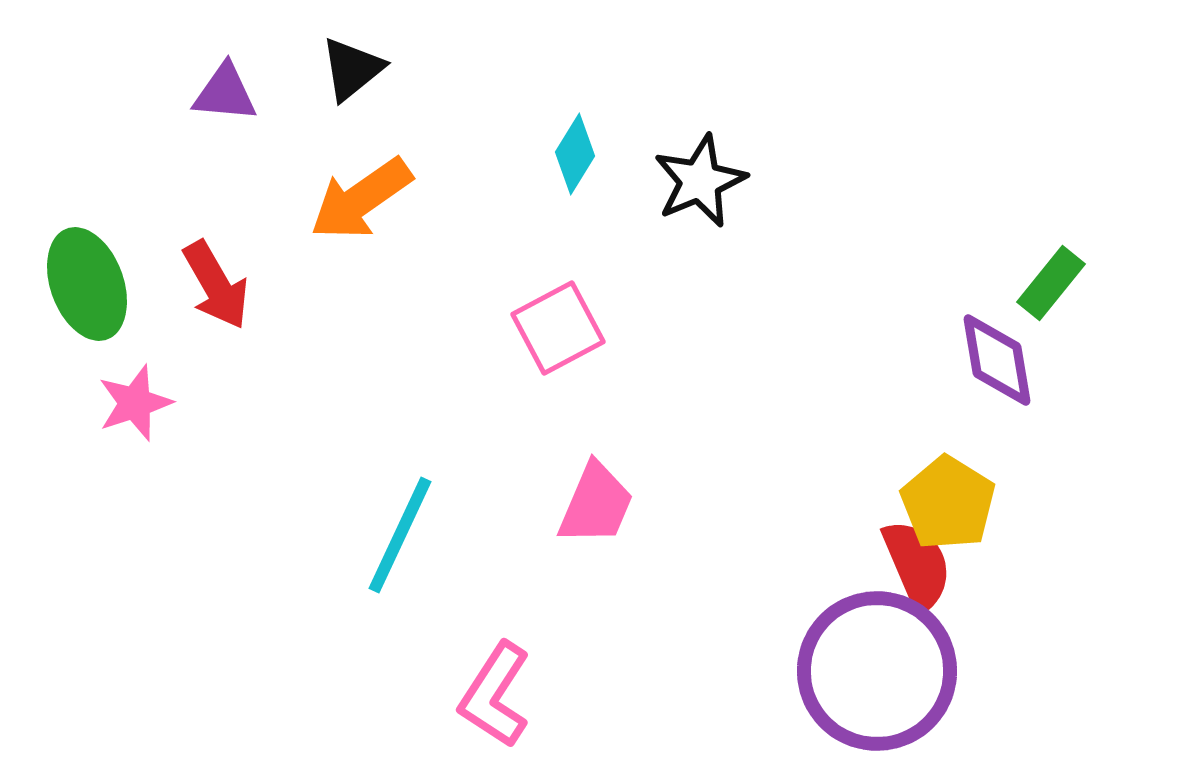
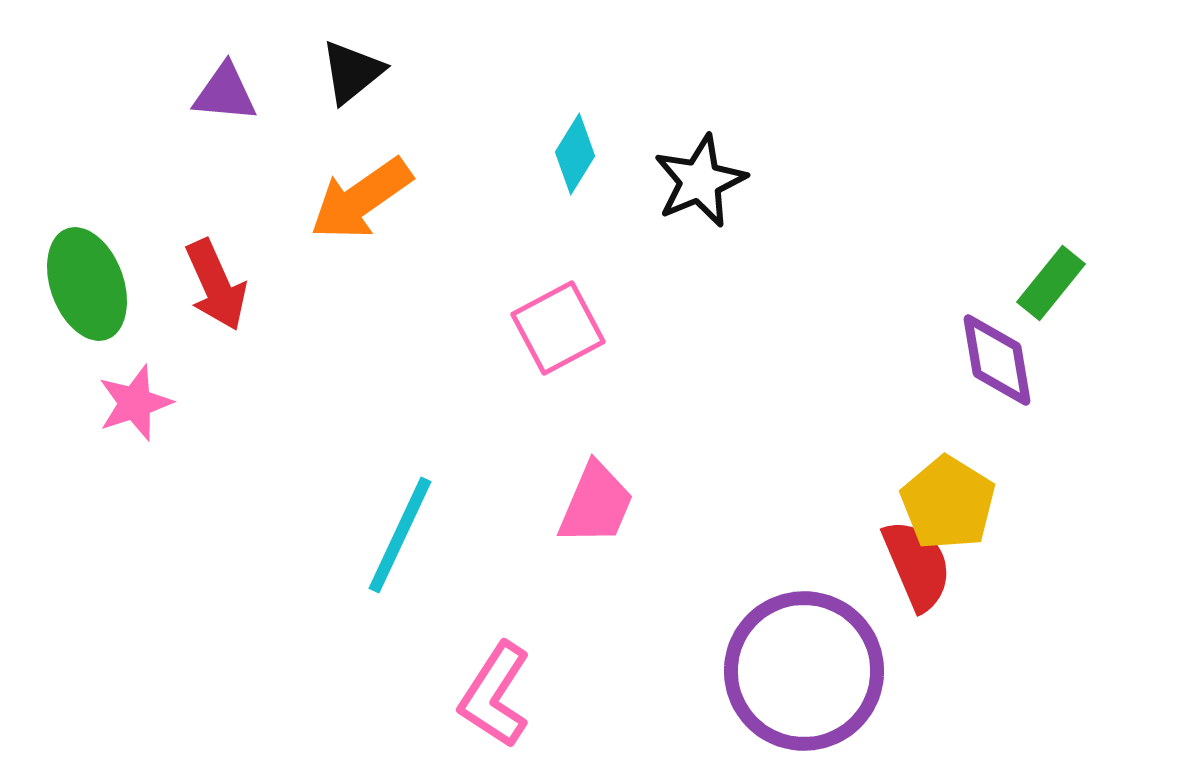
black triangle: moved 3 px down
red arrow: rotated 6 degrees clockwise
purple circle: moved 73 px left
